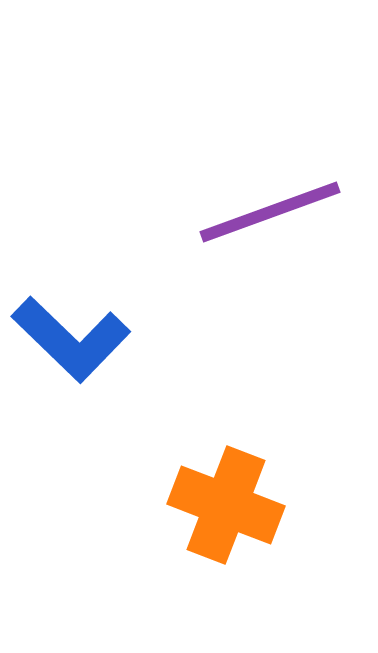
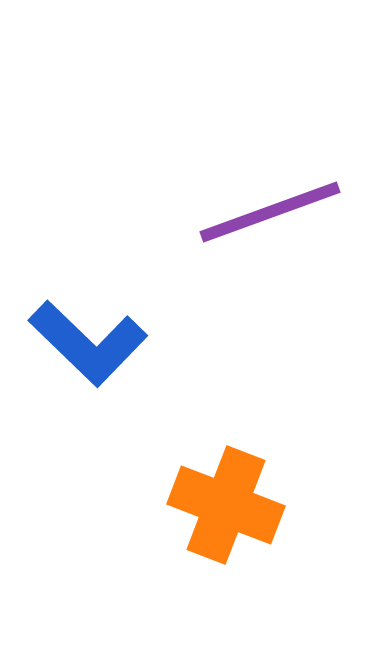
blue L-shape: moved 17 px right, 4 px down
